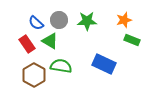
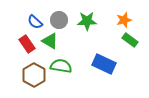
blue semicircle: moved 1 px left, 1 px up
green rectangle: moved 2 px left; rotated 14 degrees clockwise
